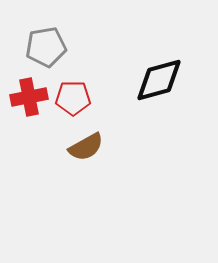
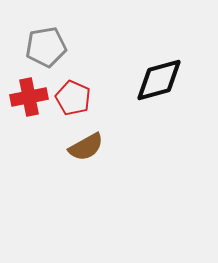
red pentagon: rotated 24 degrees clockwise
